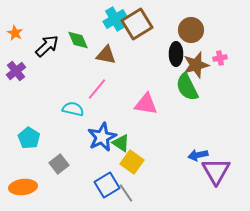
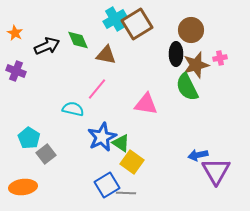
black arrow: rotated 20 degrees clockwise
purple cross: rotated 30 degrees counterclockwise
gray square: moved 13 px left, 10 px up
gray line: rotated 54 degrees counterclockwise
